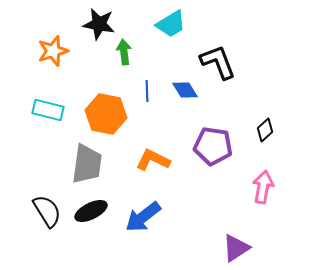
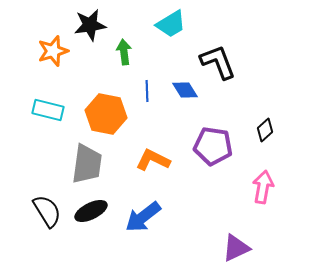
black star: moved 9 px left, 1 px down; rotated 20 degrees counterclockwise
purple triangle: rotated 8 degrees clockwise
